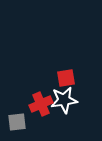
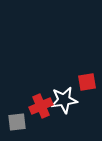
red square: moved 21 px right, 4 px down
red cross: moved 2 px down
